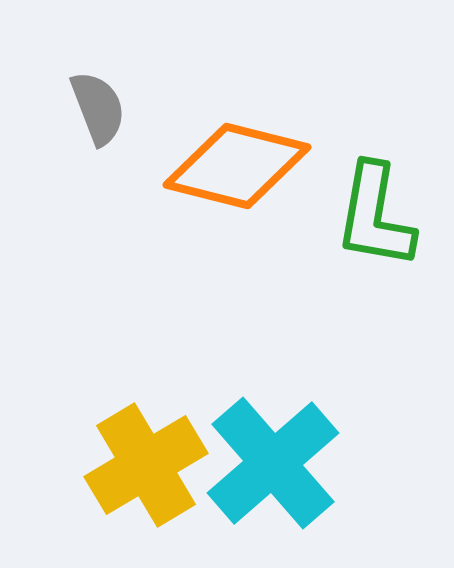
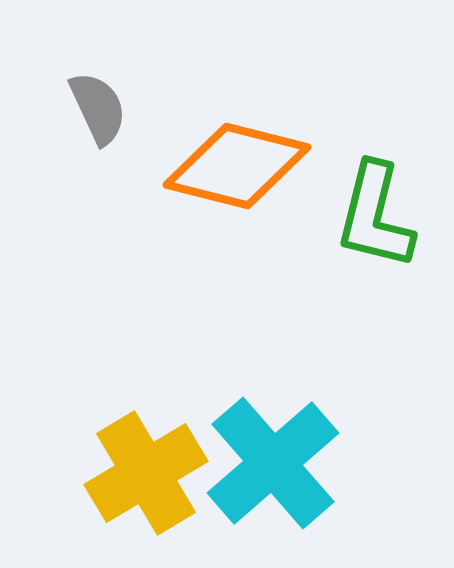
gray semicircle: rotated 4 degrees counterclockwise
green L-shape: rotated 4 degrees clockwise
yellow cross: moved 8 px down
